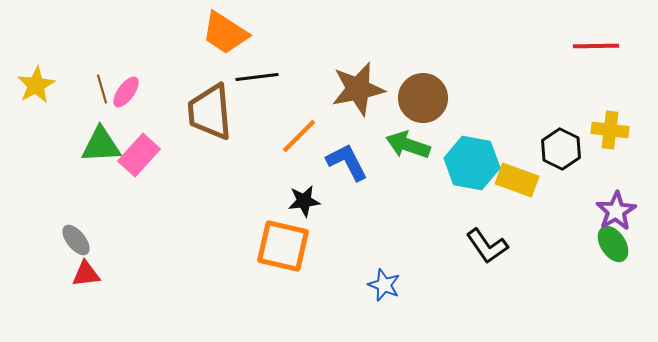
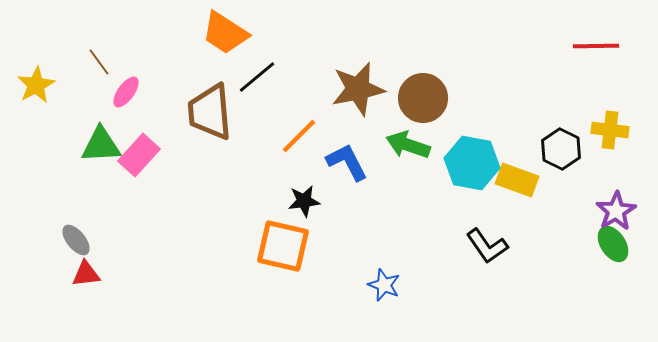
black line: rotated 33 degrees counterclockwise
brown line: moved 3 px left, 27 px up; rotated 20 degrees counterclockwise
